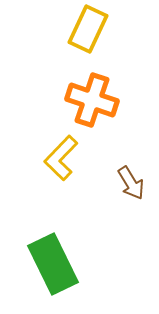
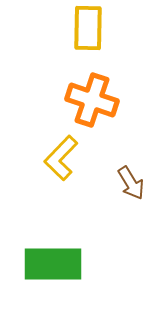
yellow rectangle: moved 1 px up; rotated 24 degrees counterclockwise
green rectangle: rotated 64 degrees counterclockwise
